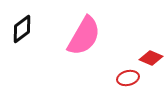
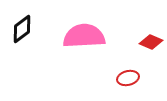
pink semicircle: rotated 123 degrees counterclockwise
red diamond: moved 16 px up
